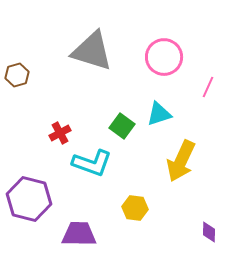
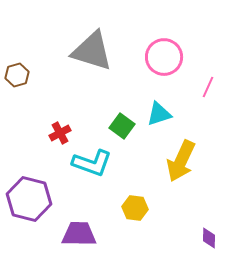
purple diamond: moved 6 px down
